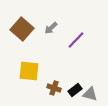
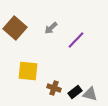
brown square: moved 7 px left, 1 px up
yellow square: moved 1 px left
black rectangle: moved 2 px down
